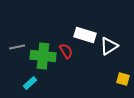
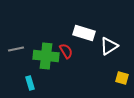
white rectangle: moved 1 px left, 2 px up
gray line: moved 1 px left, 2 px down
green cross: moved 3 px right
yellow square: moved 1 px left, 1 px up
cyan rectangle: rotated 64 degrees counterclockwise
